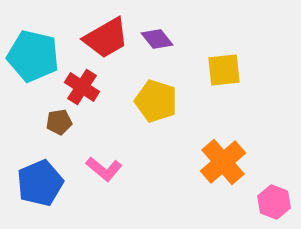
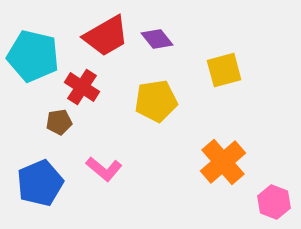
red trapezoid: moved 2 px up
yellow square: rotated 9 degrees counterclockwise
yellow pentagon: rotated 27 degrees counterclockwise
